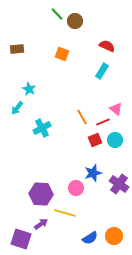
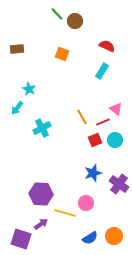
pink circle: moved 10 px right, 15 px down
